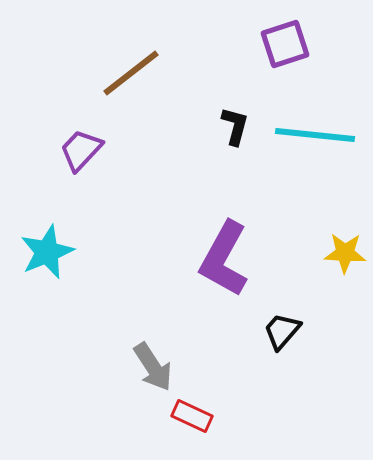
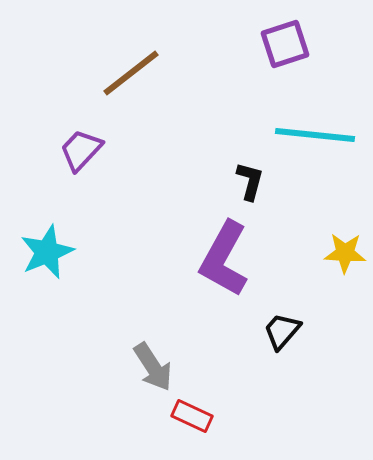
black L-shape: moved 15 px right, 55 px down
